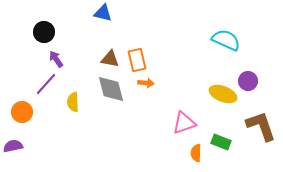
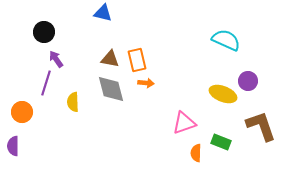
purple line: moved 1 px up; rotated 25 degrees counterclockwise
purple semicircle: rotated 78 degrees counterclockwise
